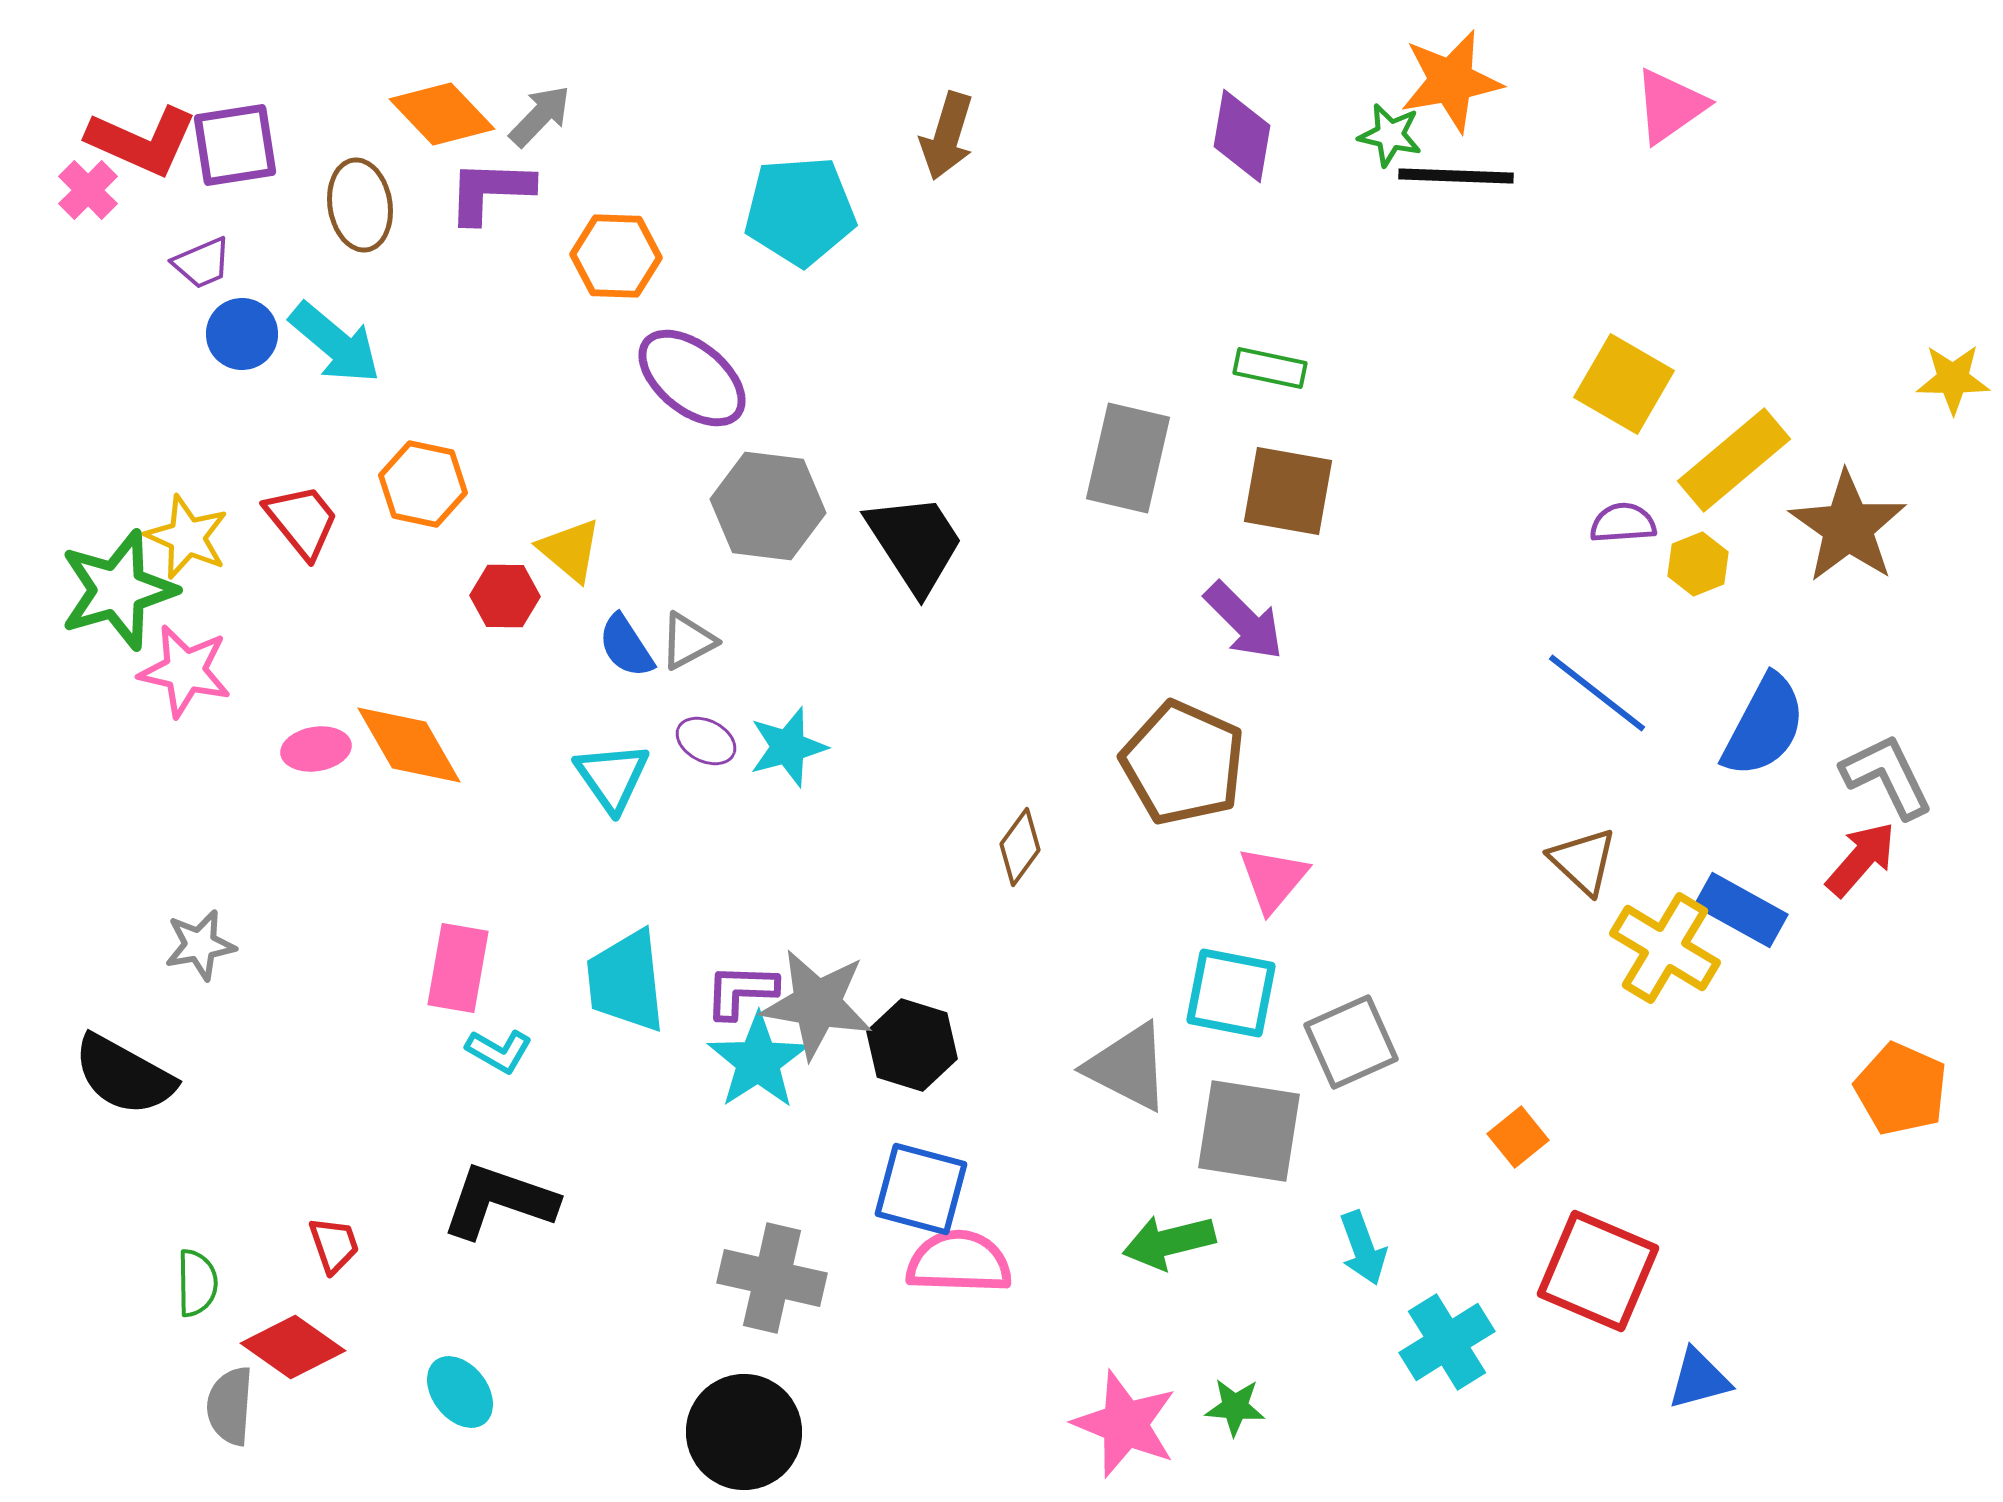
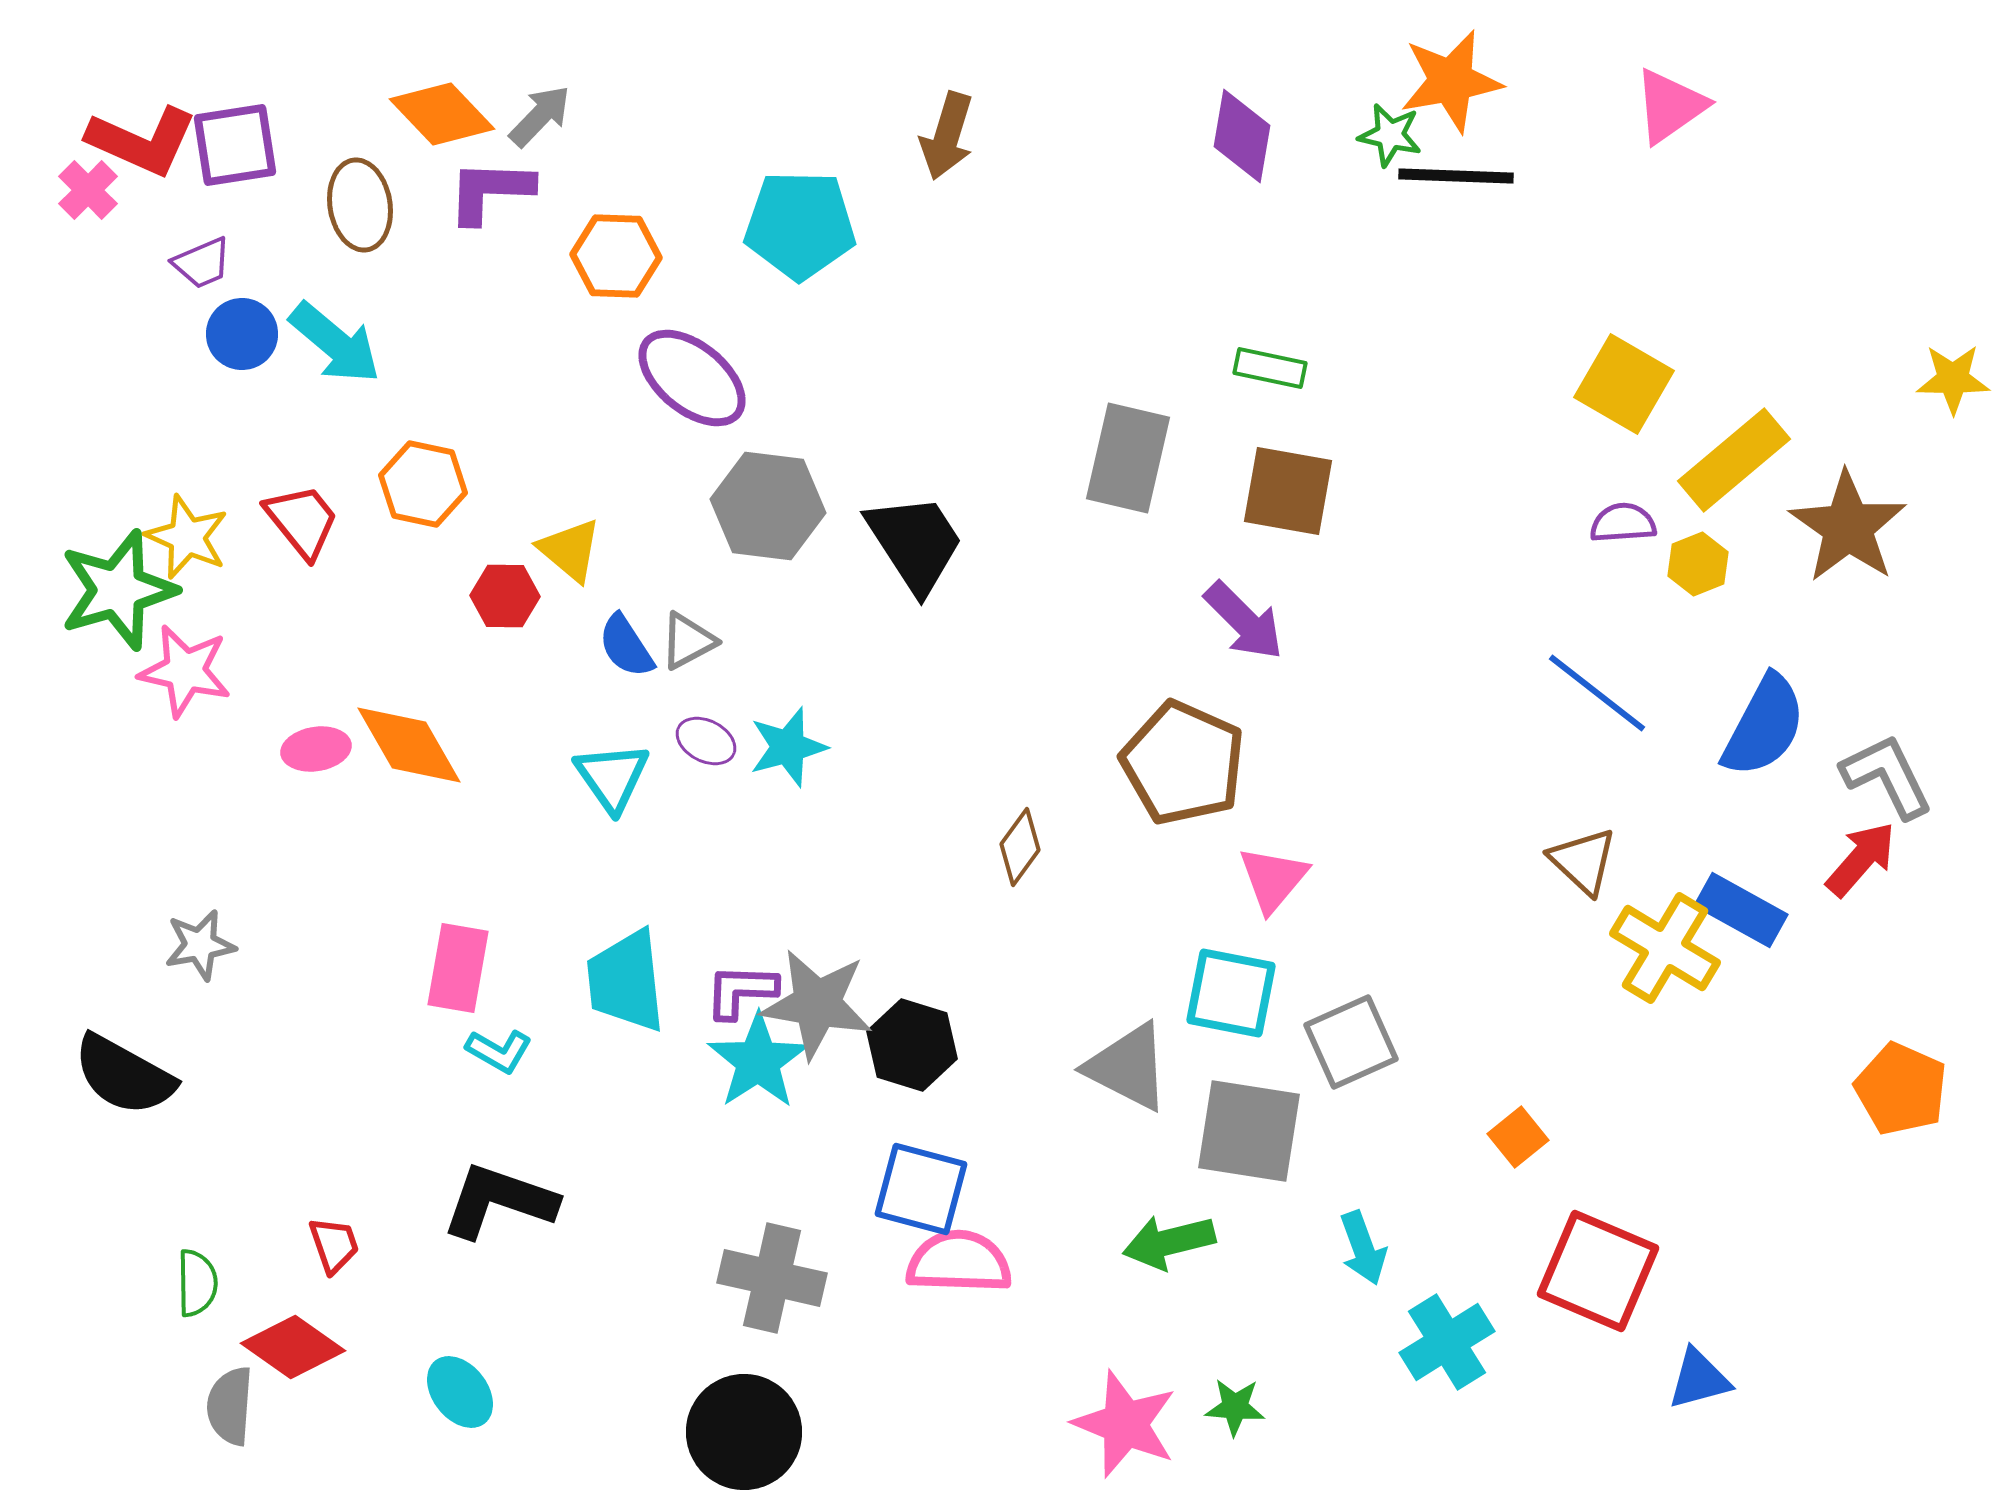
cyan pentagon at (800, 211): moved 14 px down; rotated 5 degrees clockwise
